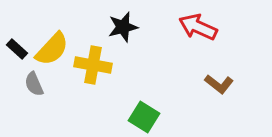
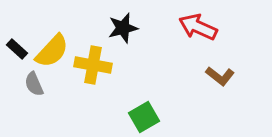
black star: moved 1 px down
yellow semicircle: moved 2 px down
brown L-shape: moved 1 px right, 8 px up
green square: rotated 28 degrees clockwise
